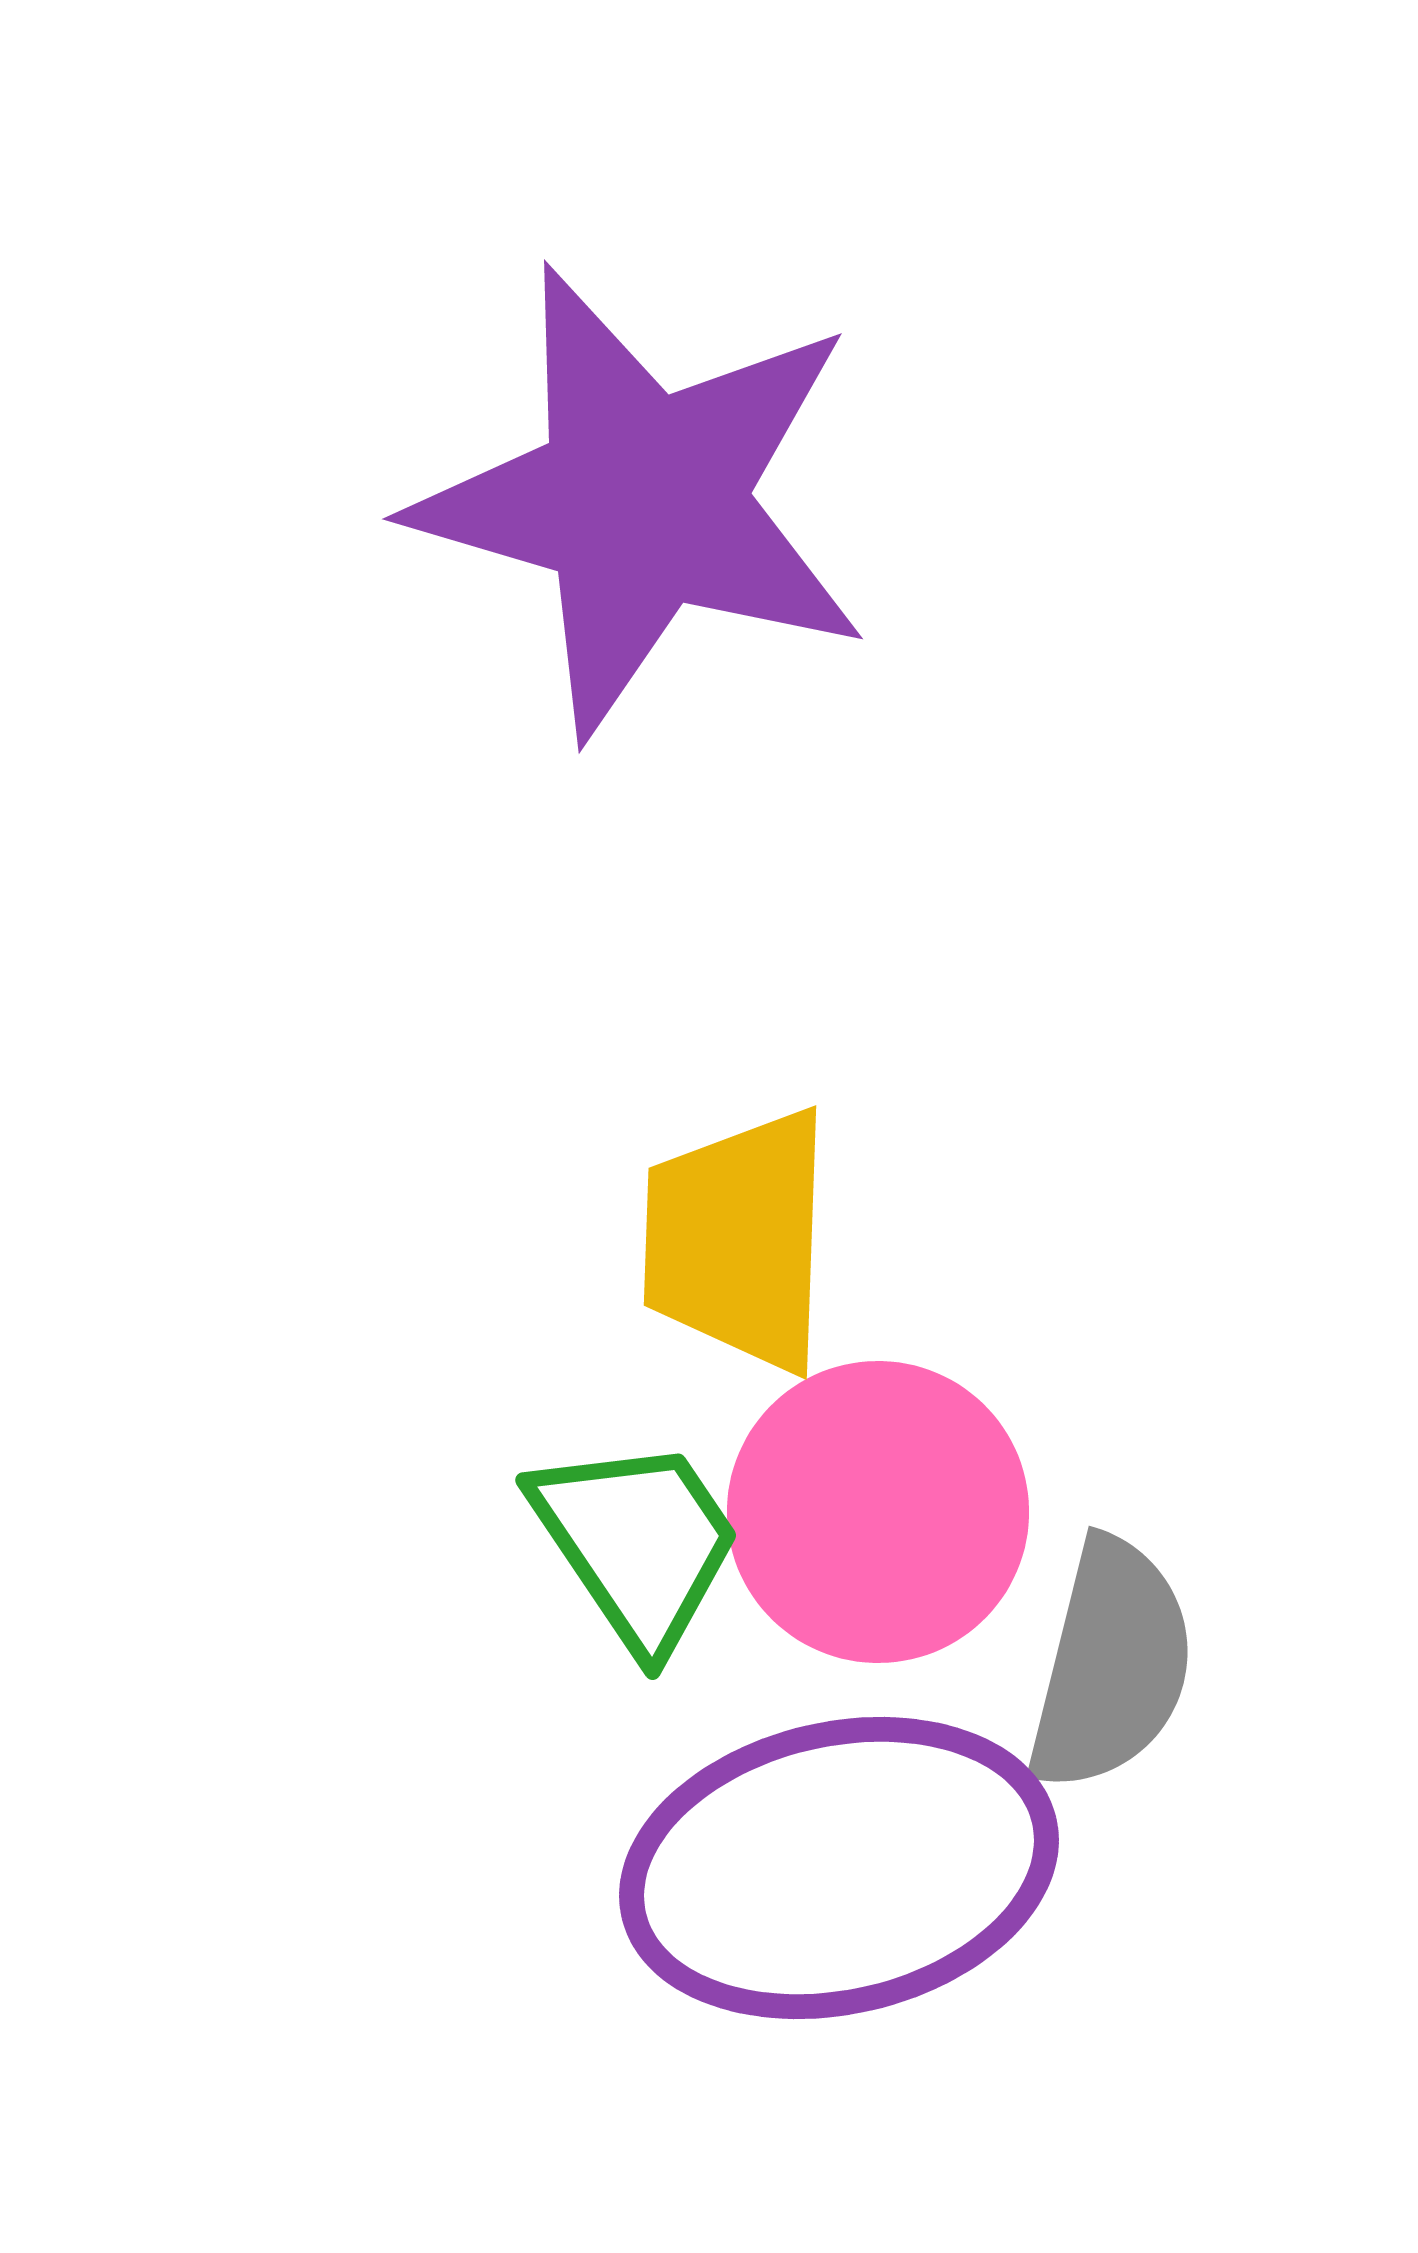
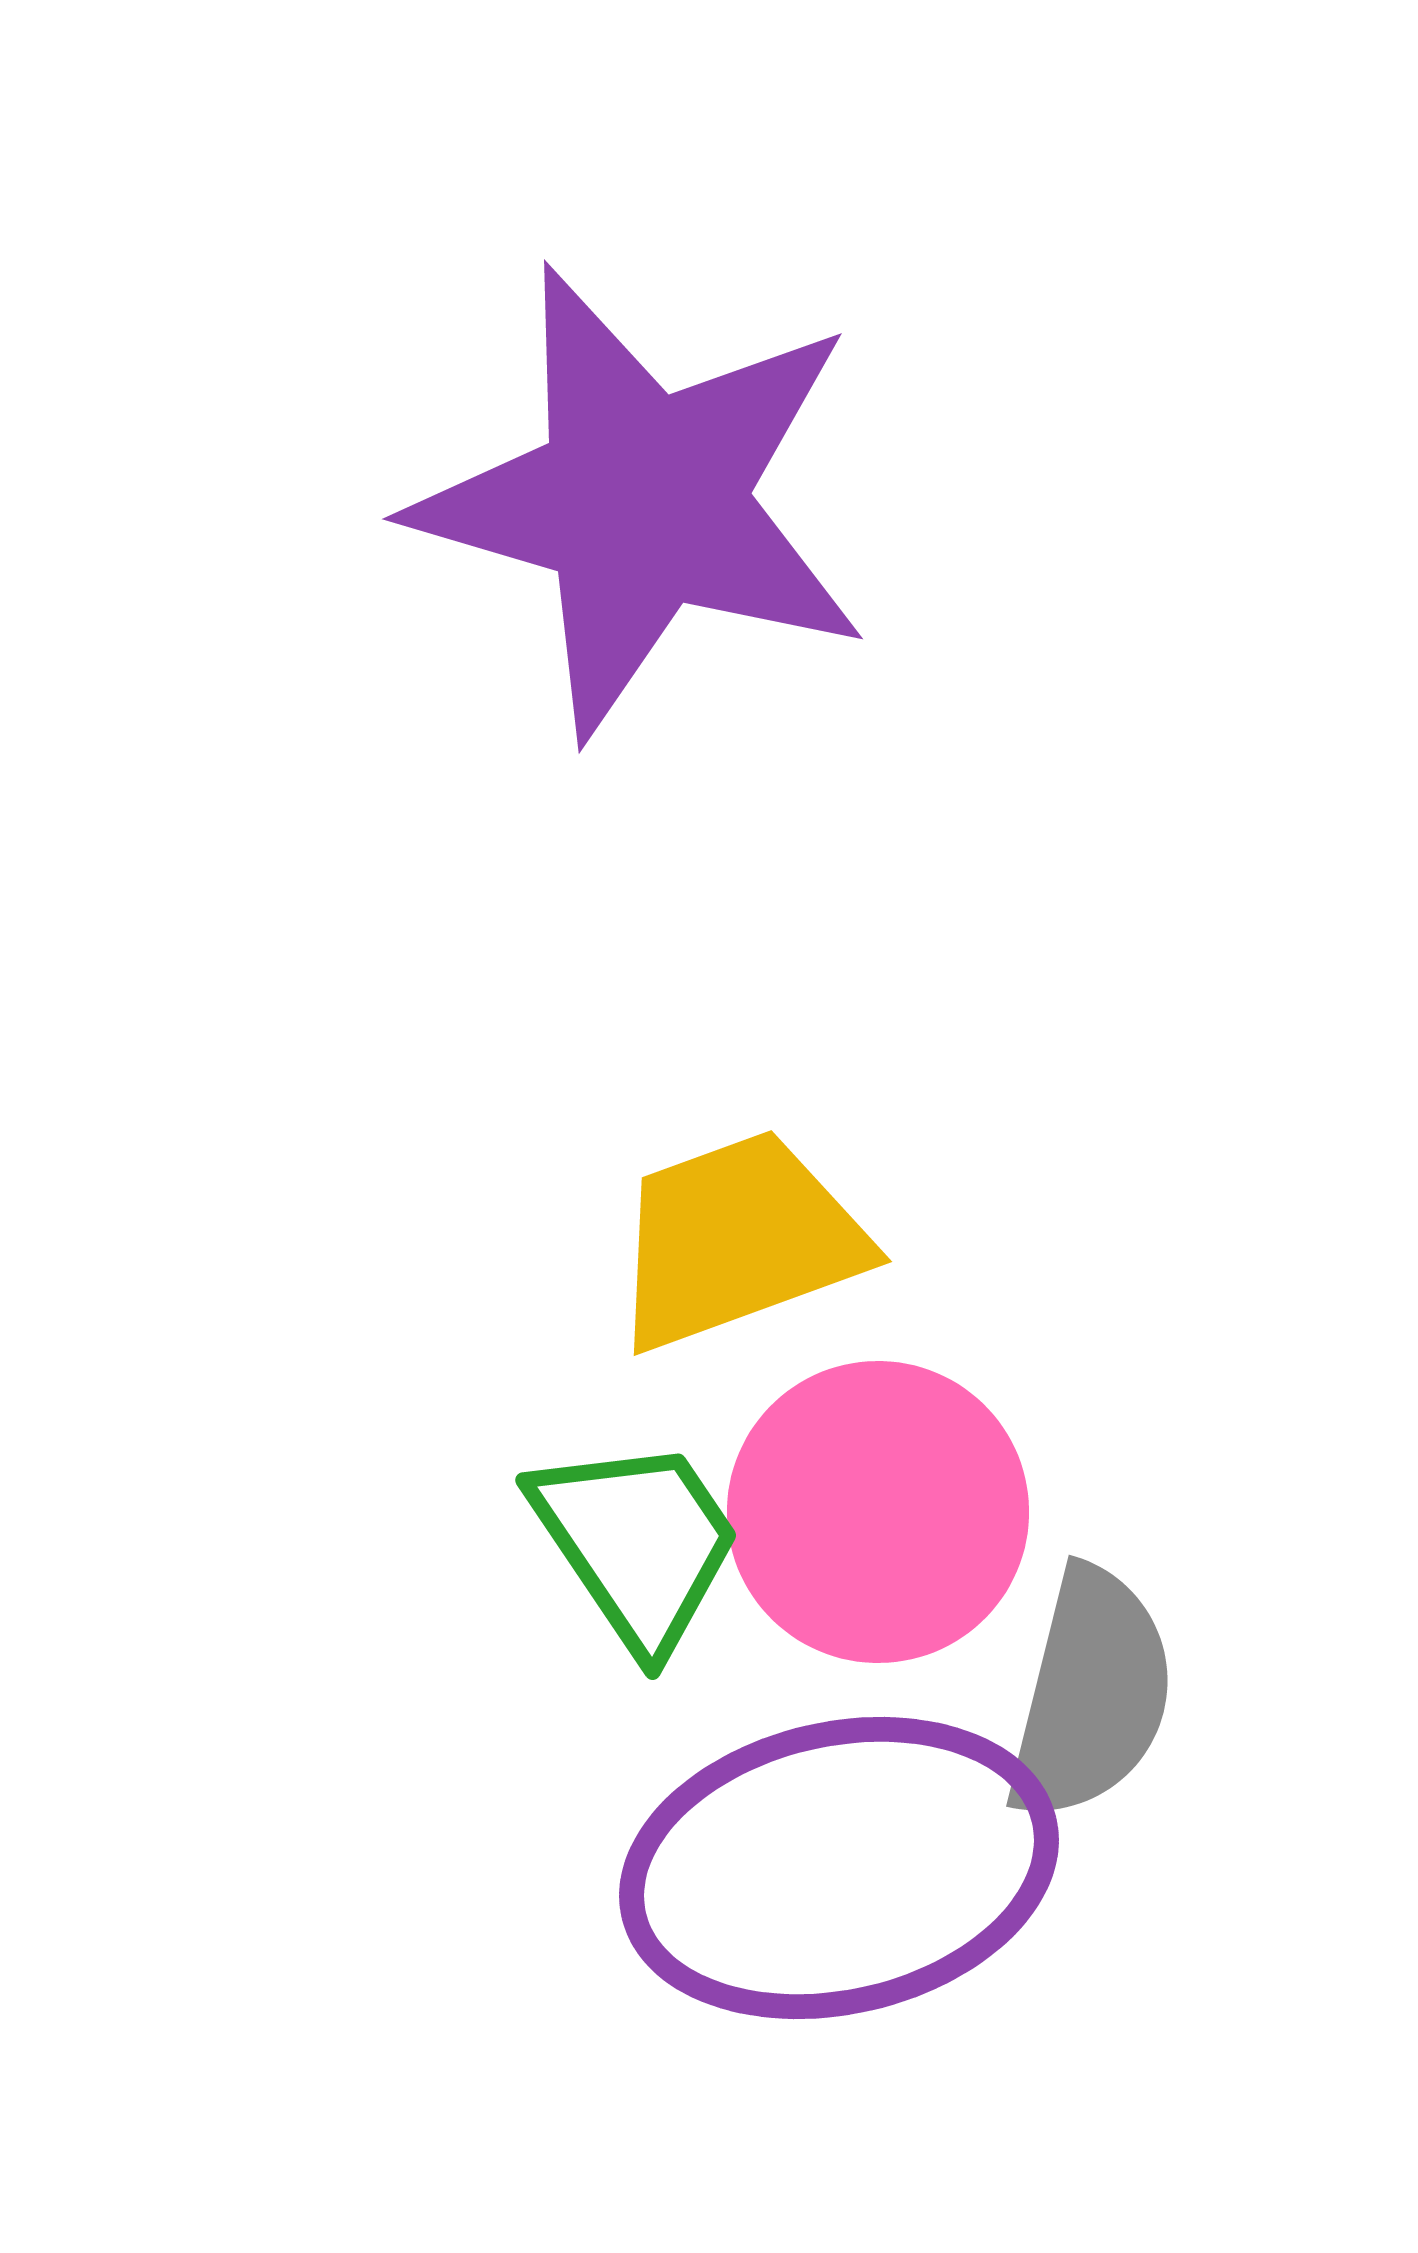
yellow trapezoid: rotated 68 degrees clockwise
gray semicircle: moved 20 px left, 29 px down
